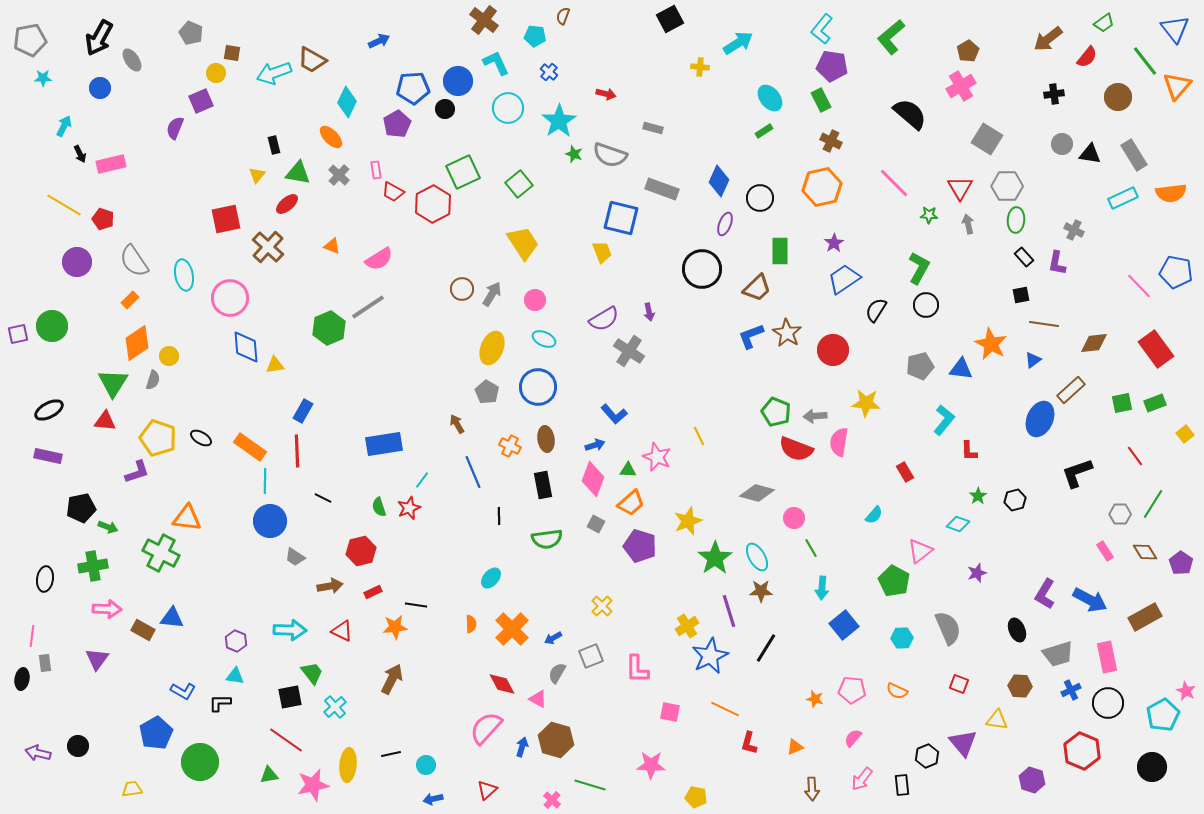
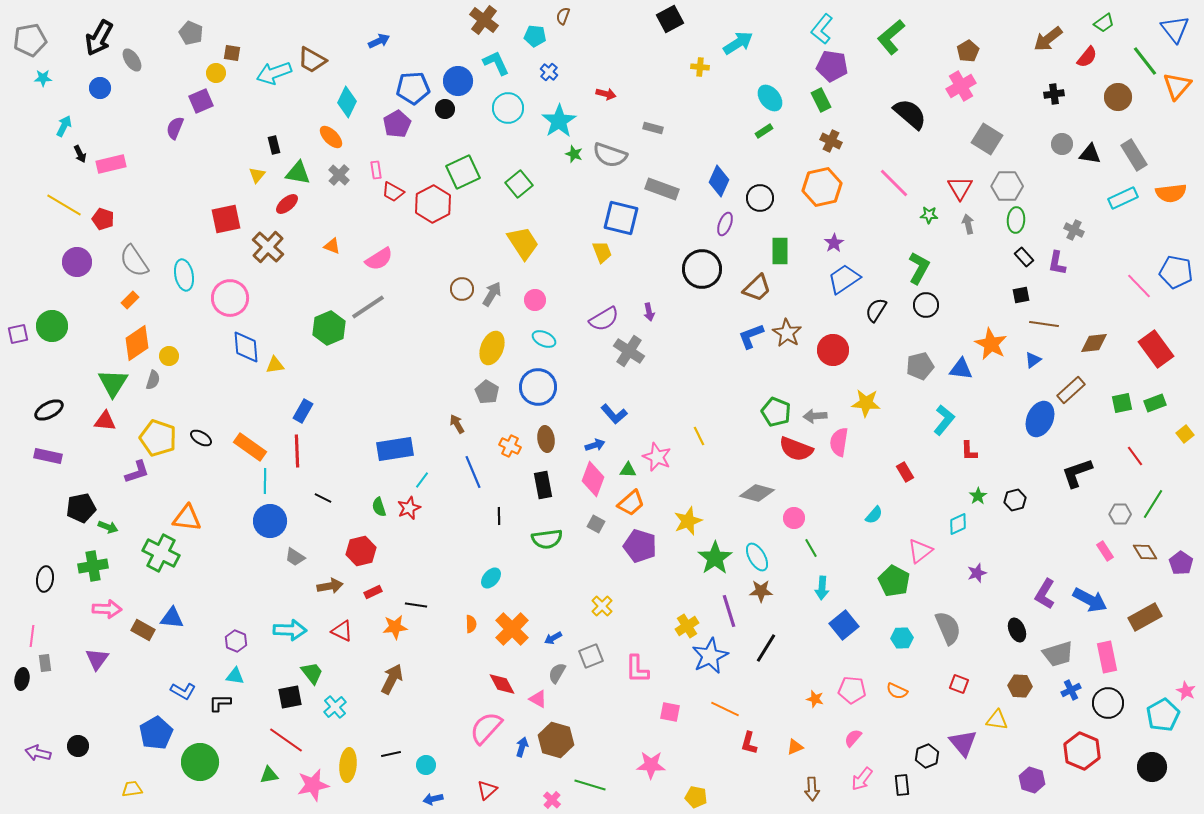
blue rectangle at (384, 444): moved 11 px right, 5 px down
cyan diamond at (958, 524): rotated 45 degrees counterclockwise
